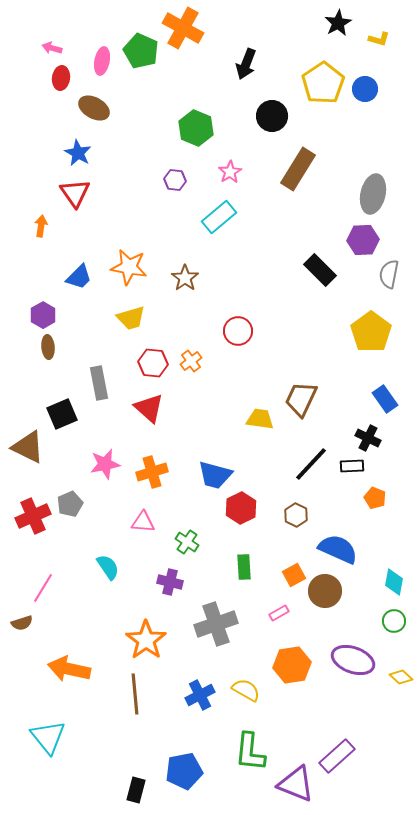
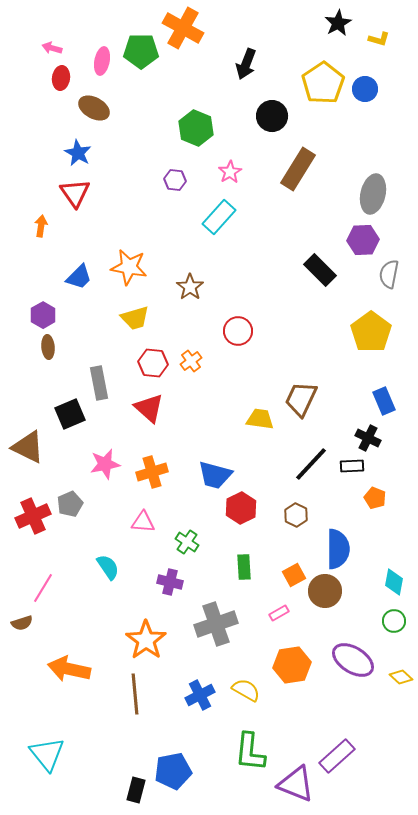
green pentagon at (141, 51): rotated 24 degrees counterclockwise
cyan rectangle at (219, 217): rotated 8 degrees counterclockwise
brown star at (185, 278): moved 5 px right, 9 px down
yellow trapezoid at (131, 318): moved 4 px right
blue rectangle at (385, 399): moved 1 px left, 2 px down; rotated 12 degrees clockwise
black square at (62, 414): moved 8 px right
blue semicircle at (338, 549): rotated 66 degrees clockwise
purple ellipse at (353, 660): rotated 12 degrees clockwise
cyan triangle at (48, 737): moved 1 px left, 17 px down
blue pentagon at (184, 771): moved 11 px left
